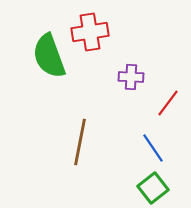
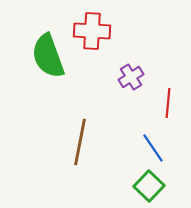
red cross: moved 2 px right, 1 px up; rotated 12 degrees clockwise
green semicircle: moved 1 px left
purple cross: rotated 35 degrees counterclockwise
red line: rotated 32 degrees counterclockwise
green square: moved 4 px left, 2 px up; rotated 8 degrees counterclockwise
